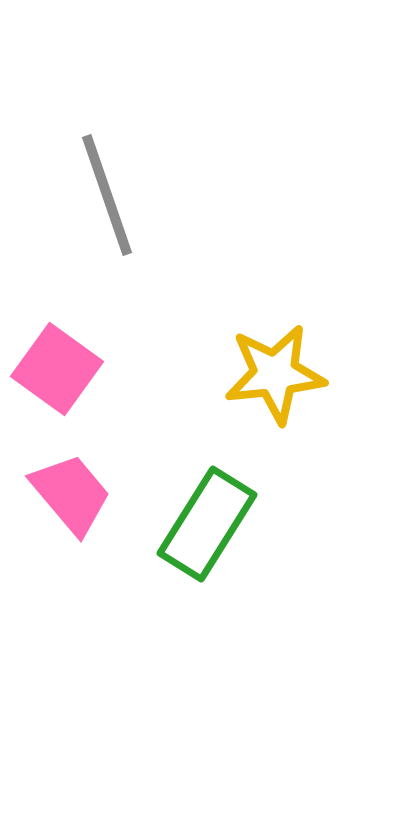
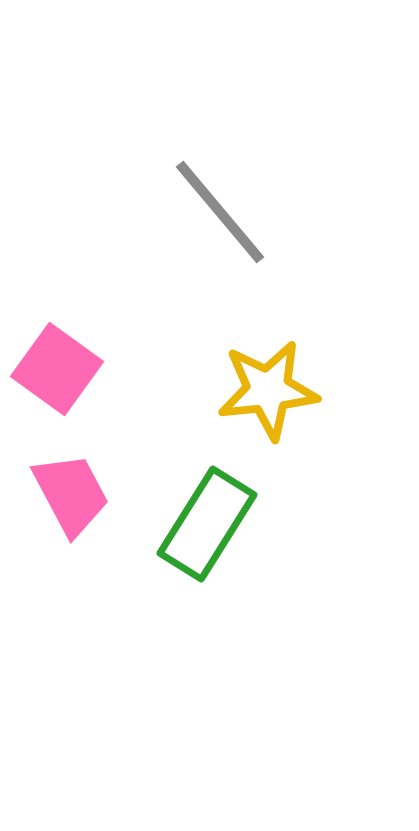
gray line: moved 113 px right, 17 px down; rotated 21 degrees counterclockwise
yellow star: moved 7 px left, 16 px down
pink trapezoid: rotated 12 degrees clockwise
